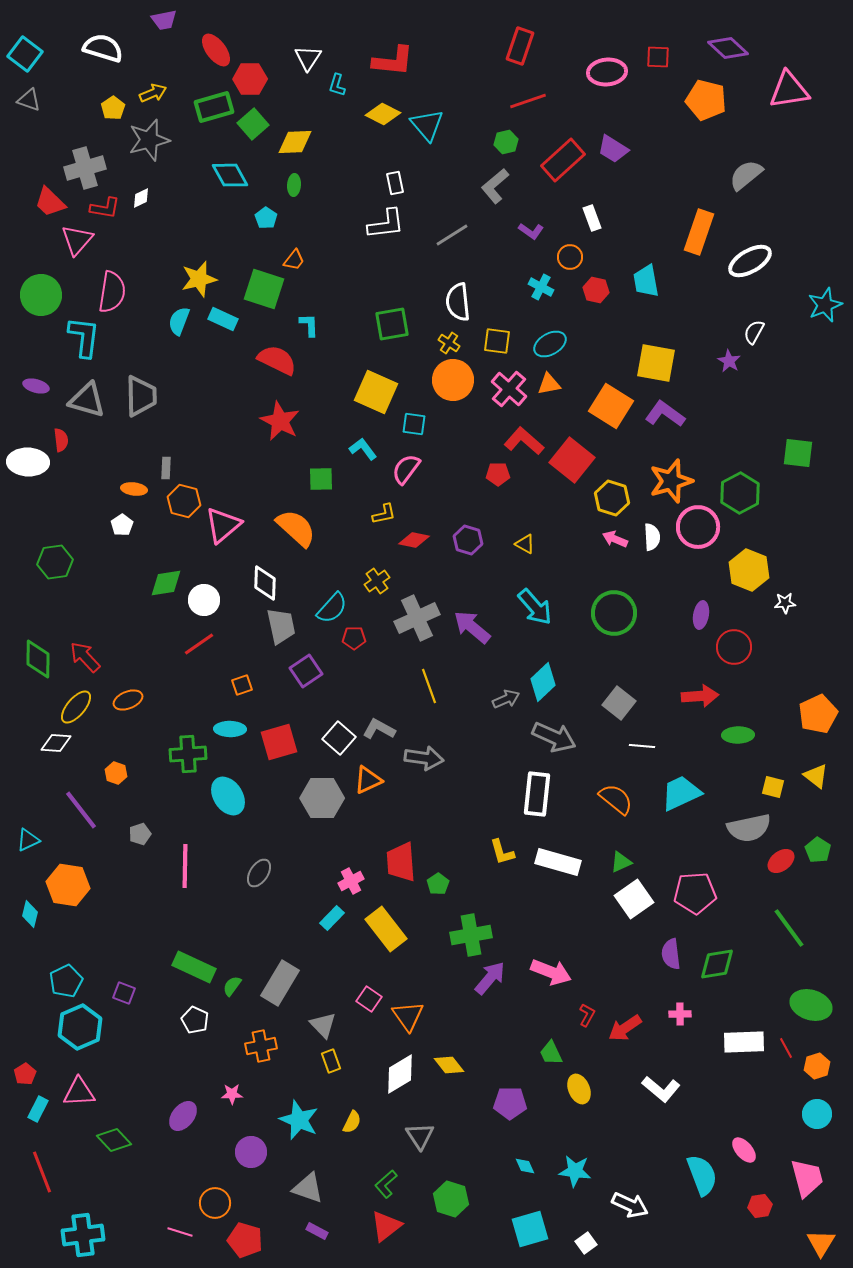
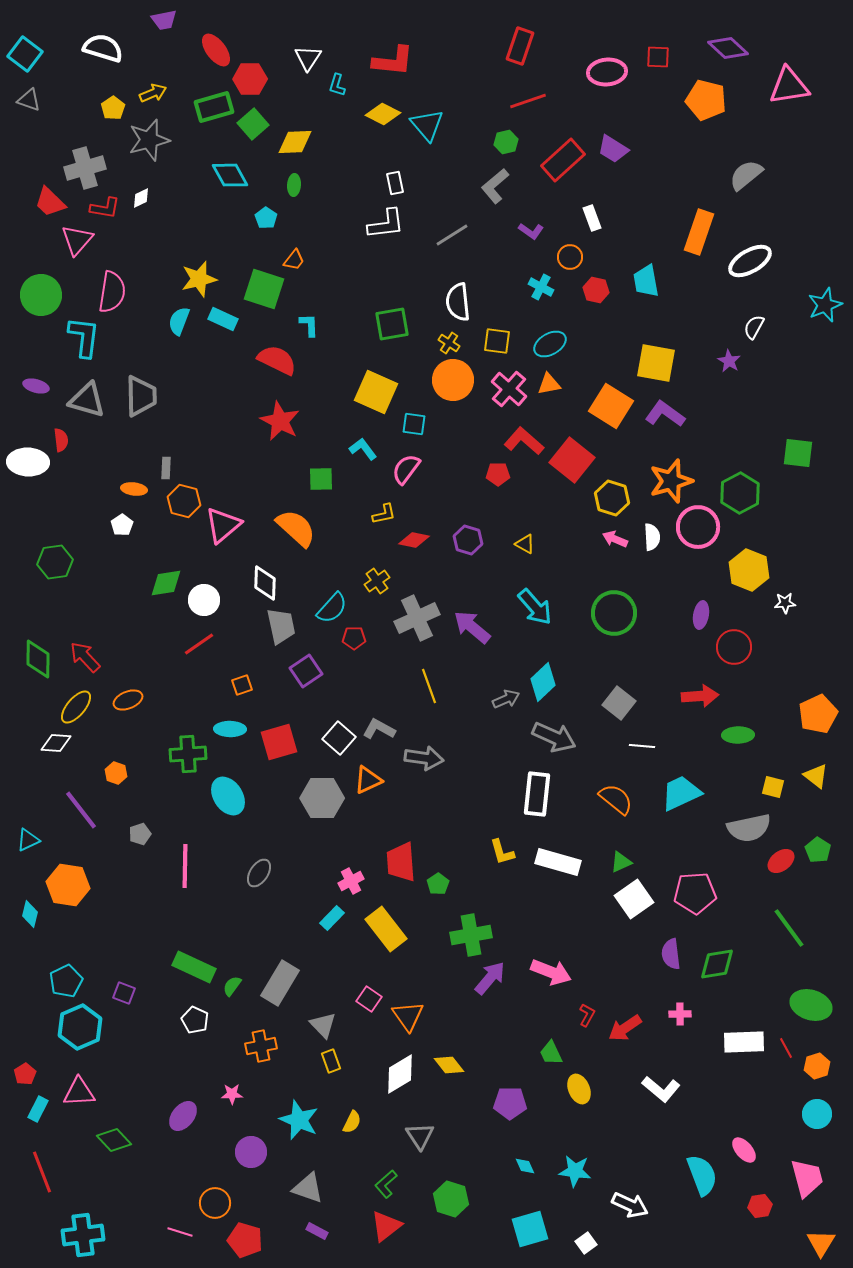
pink triangle at (789, 90): moved 4 px up
white semicircle at (754, 332): moved 5 px up
